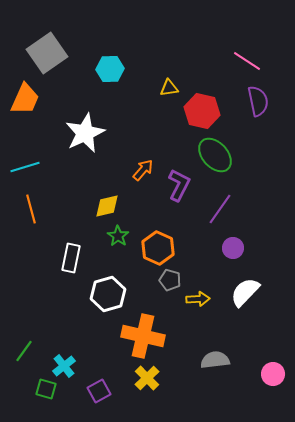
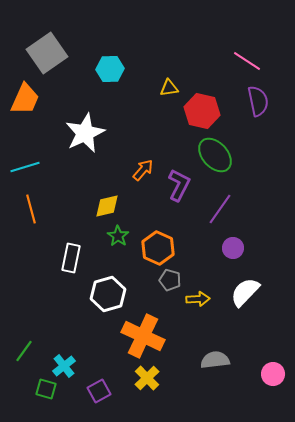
orange cross: rotated 12 degrees clockwise
